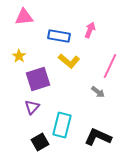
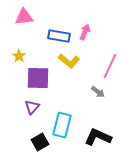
pink arrow: moved 5 px left, 2 px down
purple square: moved 1 px up; rotated 20 degrees clockwise
